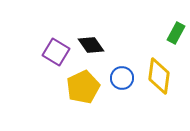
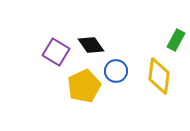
green rectangle: moved 7 px down
blue circle: moved 6 px left, 7 px up
yellow pentagon: moved 1 px right, 1 px up
